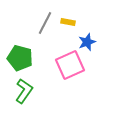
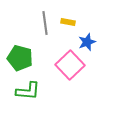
gray line: rotated 35 degrees counterclockwise
pink square: rotated 20 degrees counterclockwise
green L-shape: moved 4 px right; rotated 60 degrees clockwise
